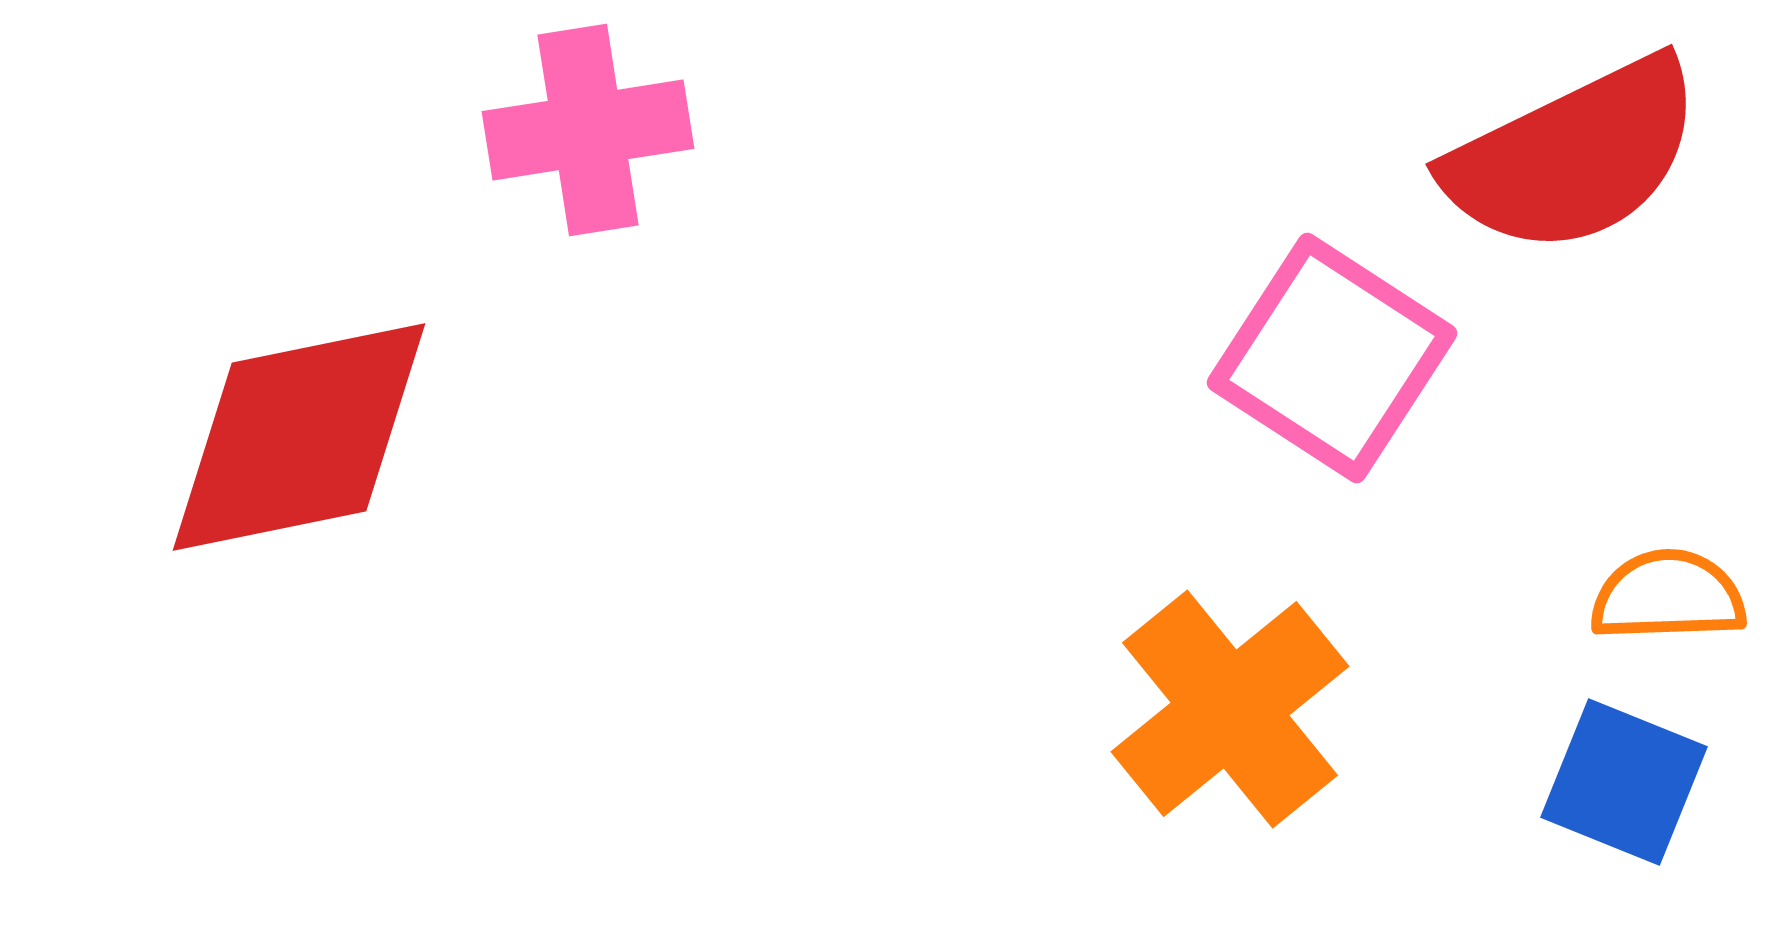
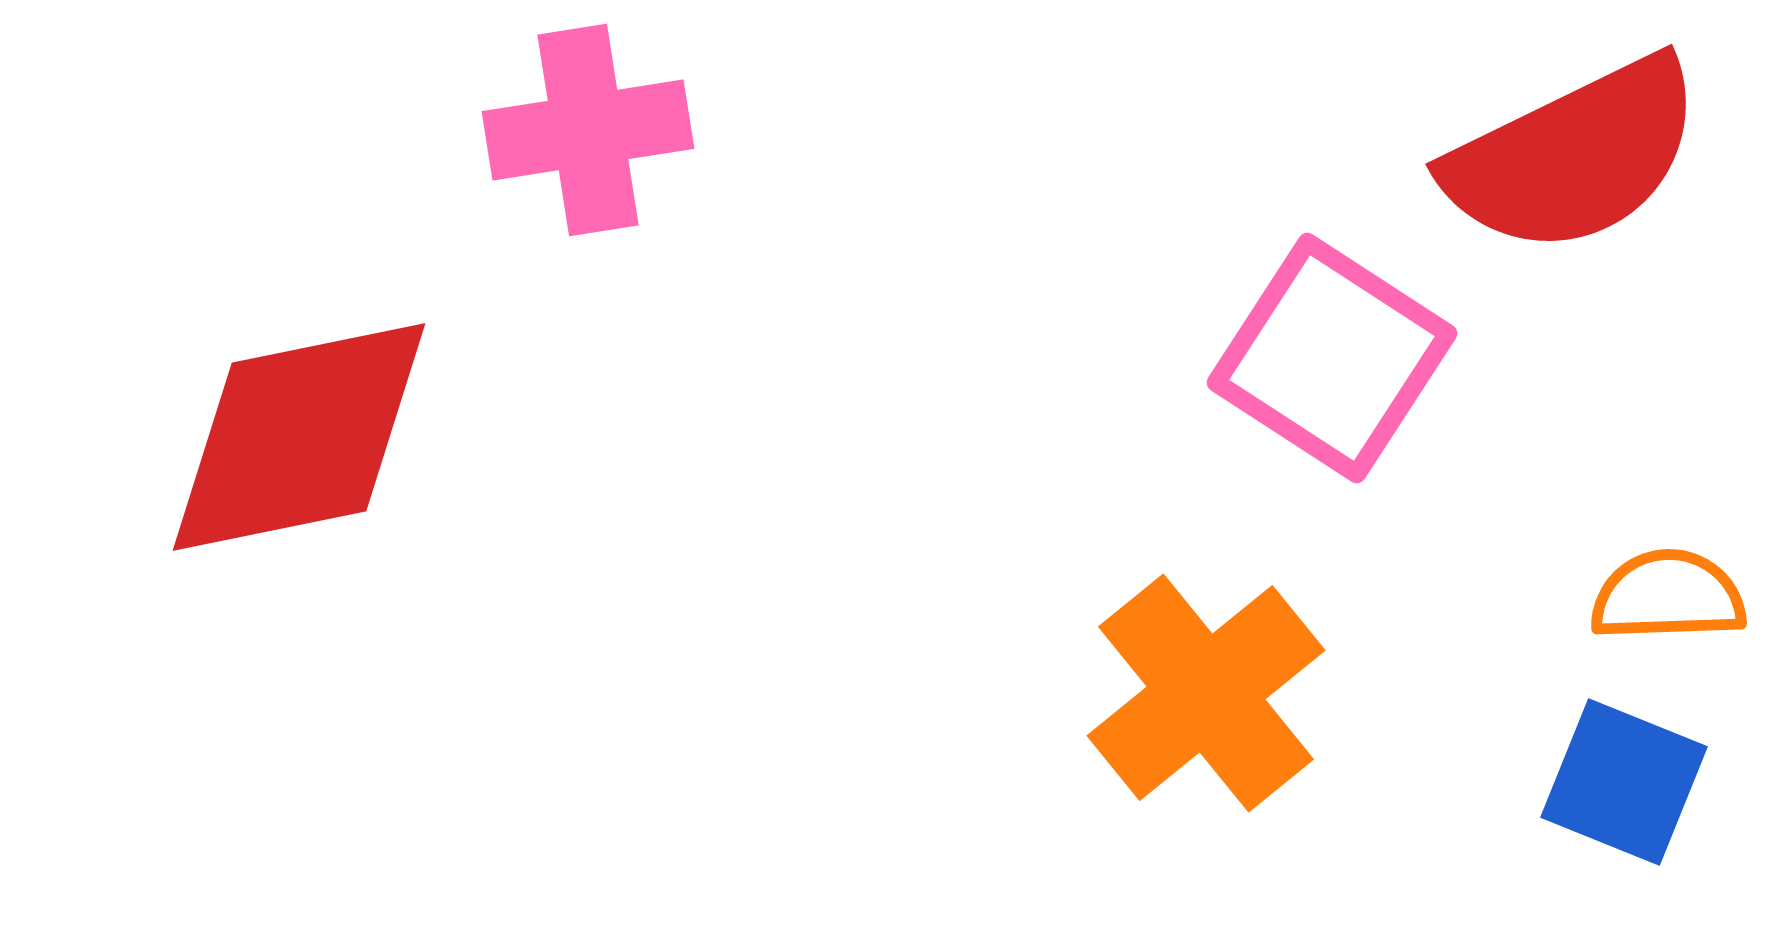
orange cross: moved 24 px left, 16 px up
